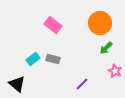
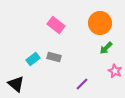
pink rectangle: moved 3 px right
gray rectangle: moved 1 px right, 2 px up
black triangle: moved 1 px left
